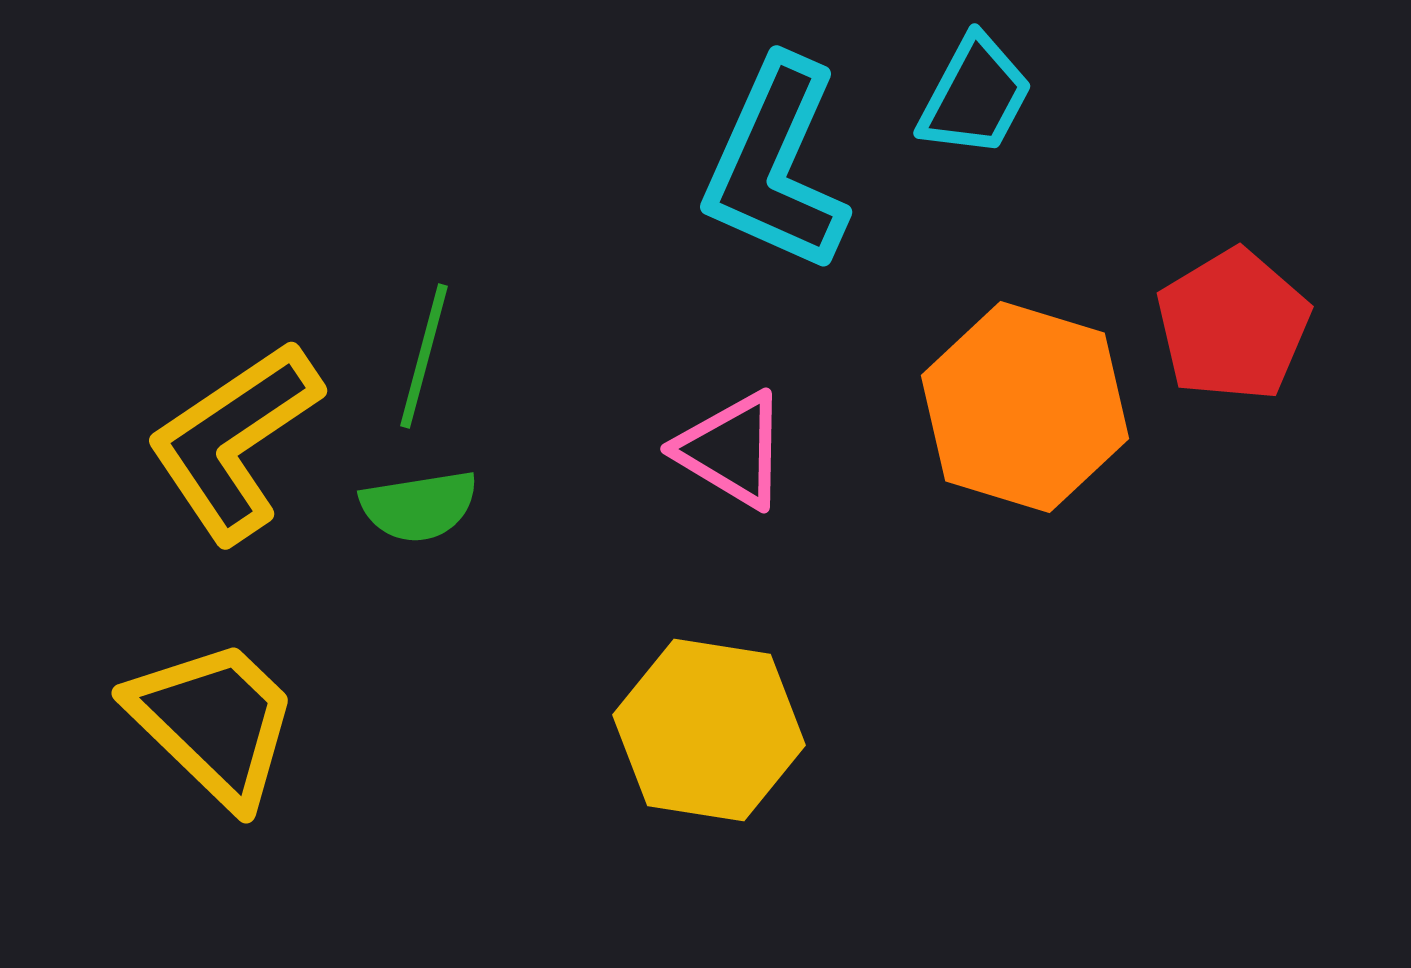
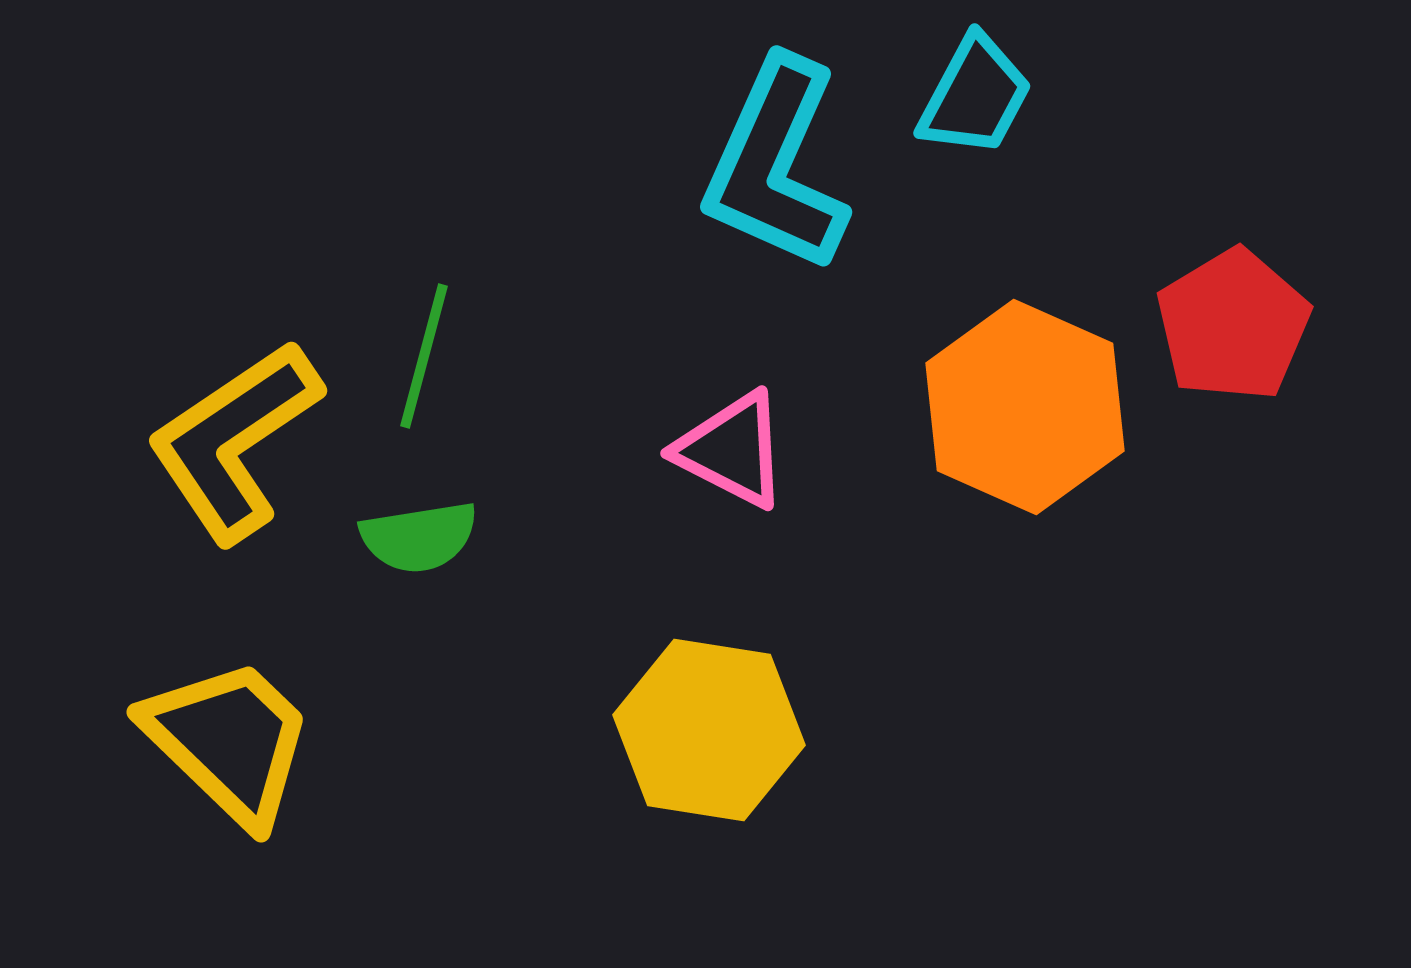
orange hexagon: rotated 7 degrees clockwise
pink triangle: rotated 4 degrees counterclockwise
green semicircle: moved 31 px down
yellow trapezoid: moved 15 px right, 19 px down
